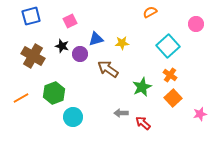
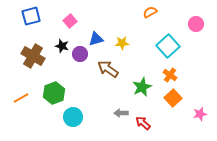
pink square: rotated 16 degrees counterclockwise
